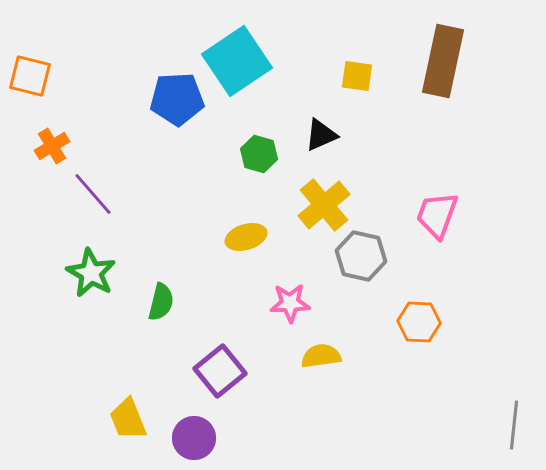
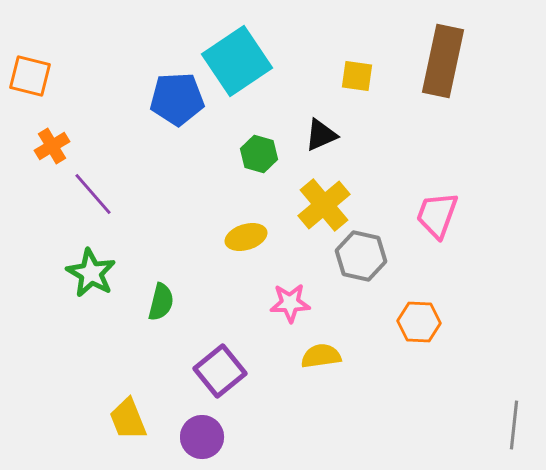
purple circle: moved 8 px right, 1 px up
